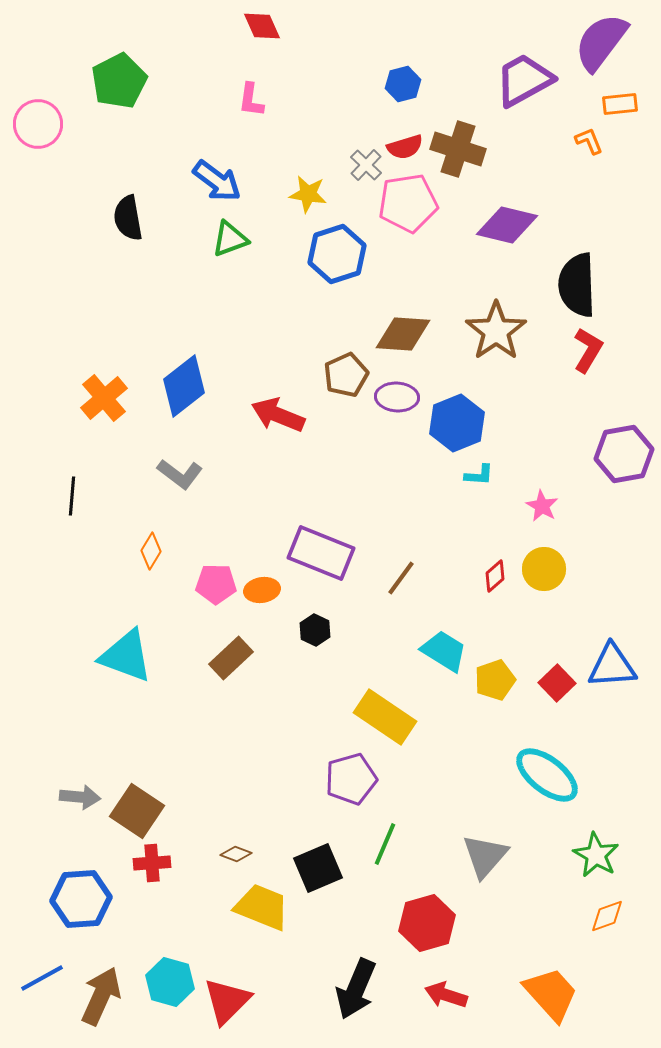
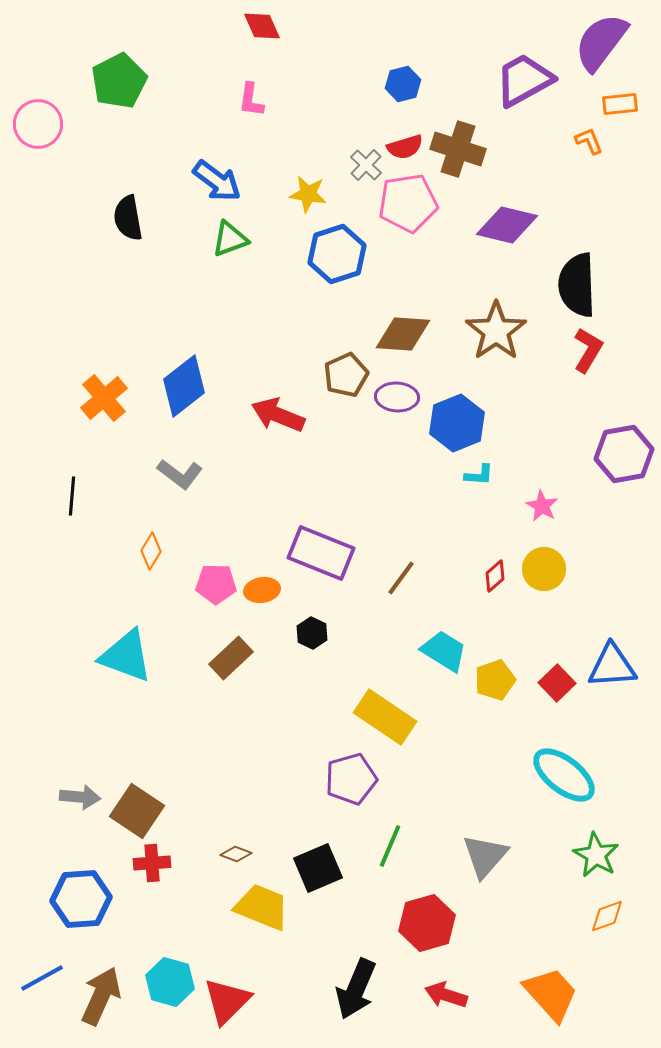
black hexagon at (315, 630): moved 3 px left, 3 px down
cyan ellipse at (547, 775): moved 17 px right
green line at (385, 844): moved 5 px right, 2 px down
